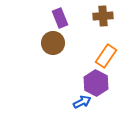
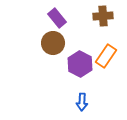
purple rectangle: moved 3 px left; rotated 18 degrees counterclockwise
purple hexagon: moved 16 px left, 19 px up
blue arrow: rotated 120 degrees clockwise
